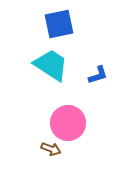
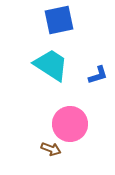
blue square: moved 4 px up
pink circle: moved 2 px right, 1 px down
